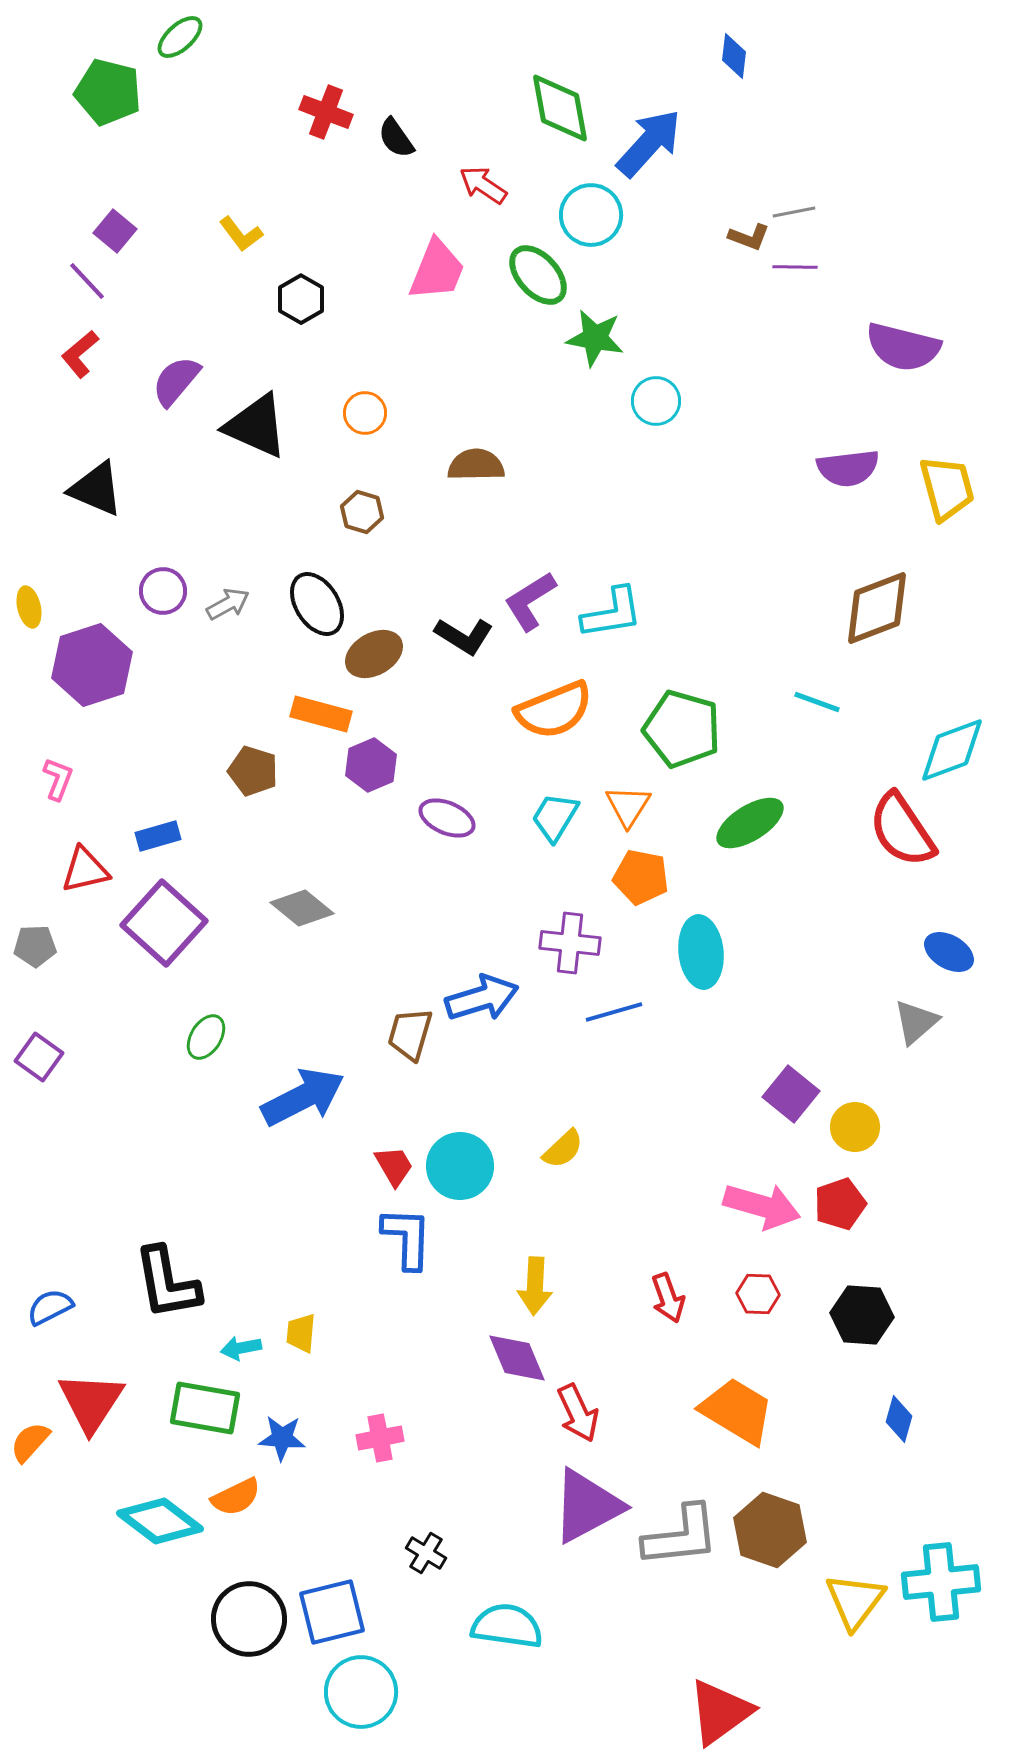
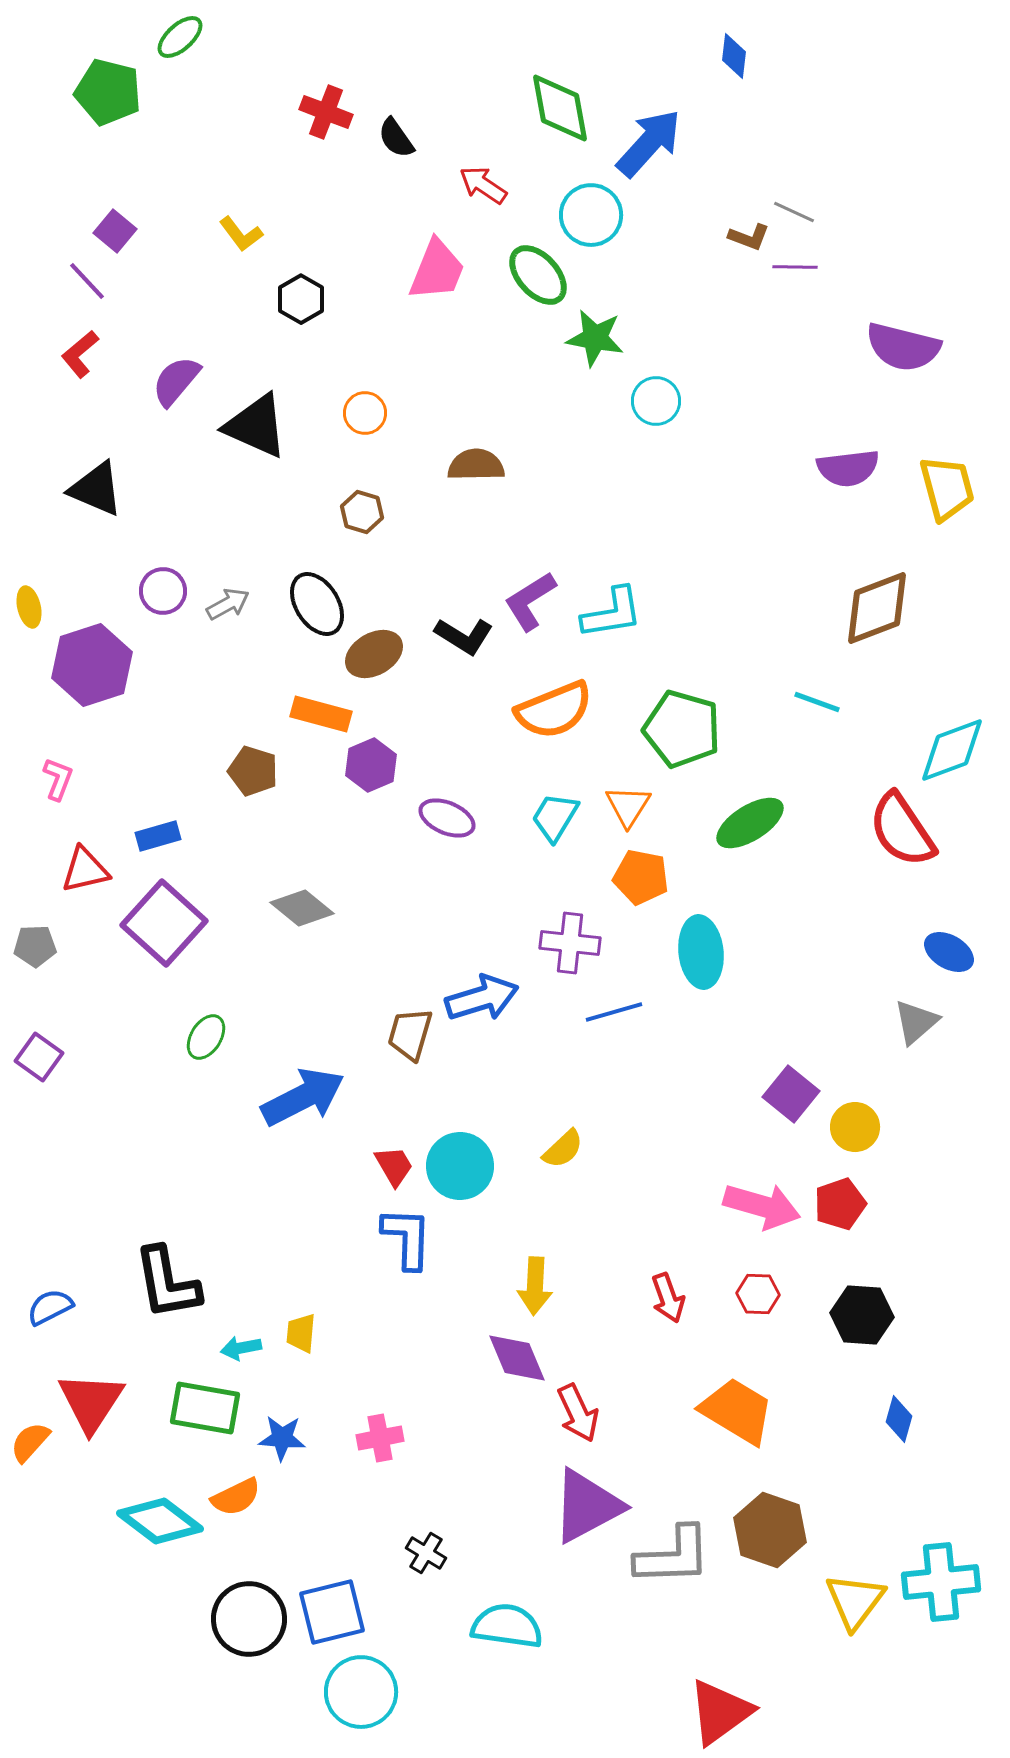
gray line at (794, 212): rotated 36 degrees clockwise
gray L-shape at (681, 1536): moved 8 px left, 20 px down; rotated 4 degrees clockwise
